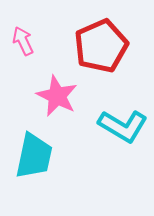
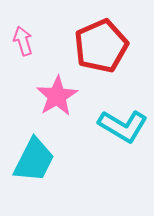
pink arrow: rotated 8 degrees clockwise
pink star: rotated 15 degrees clockwise
cyan trapezoid: moved 4 px down; rotated 15 degrees clockwise
